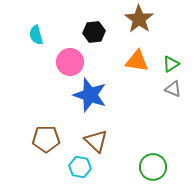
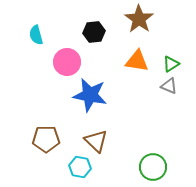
pink circle: moved 3 px left
gray triangle: moved 4 px left, 3 px up
blue star: rotated 8 degrees counterclockwise
